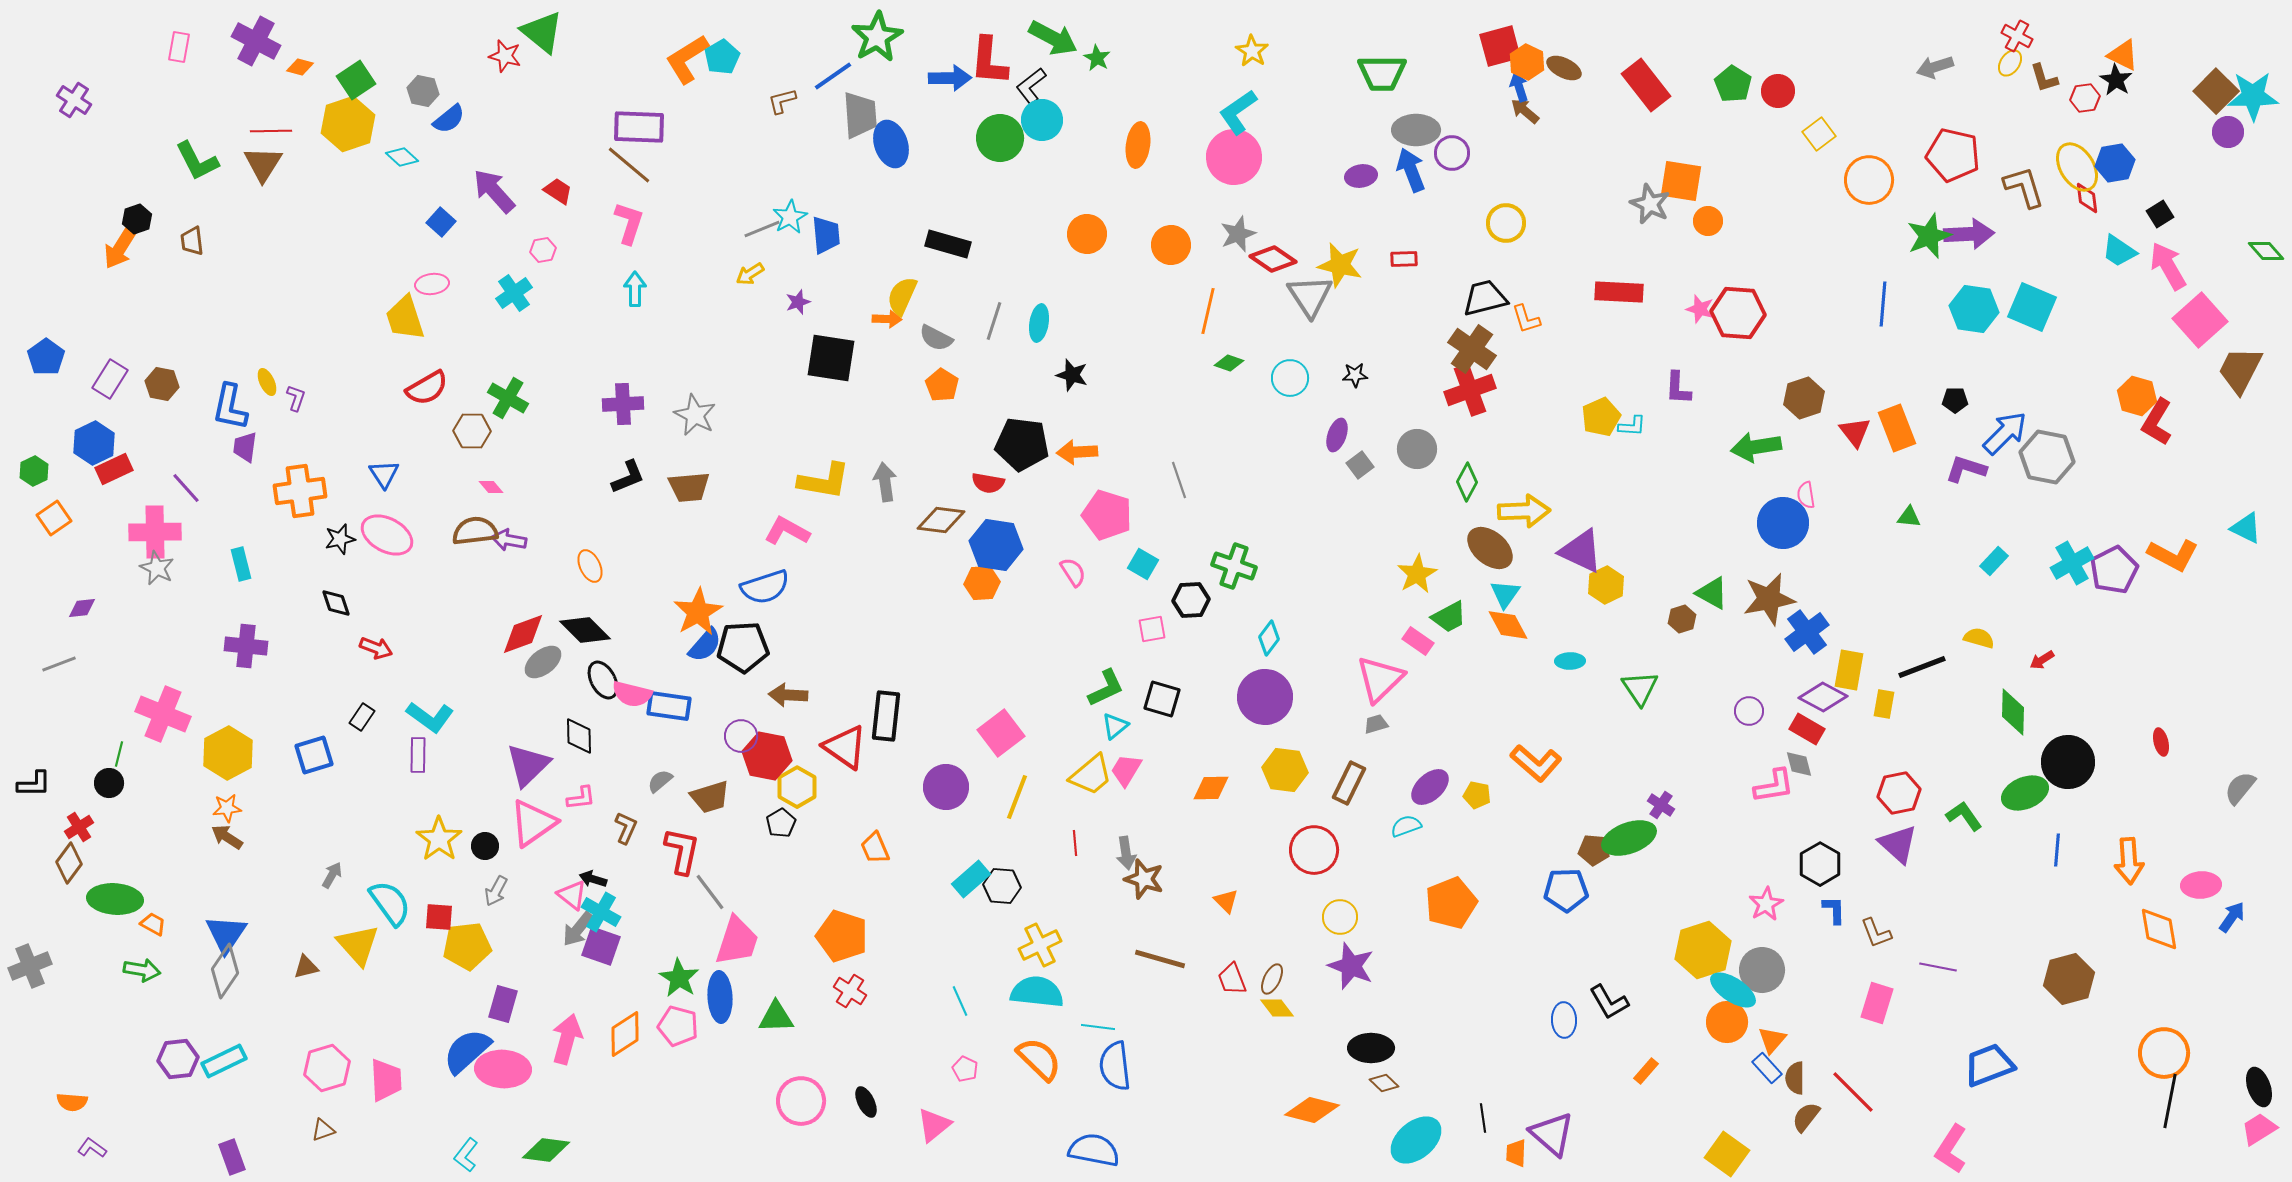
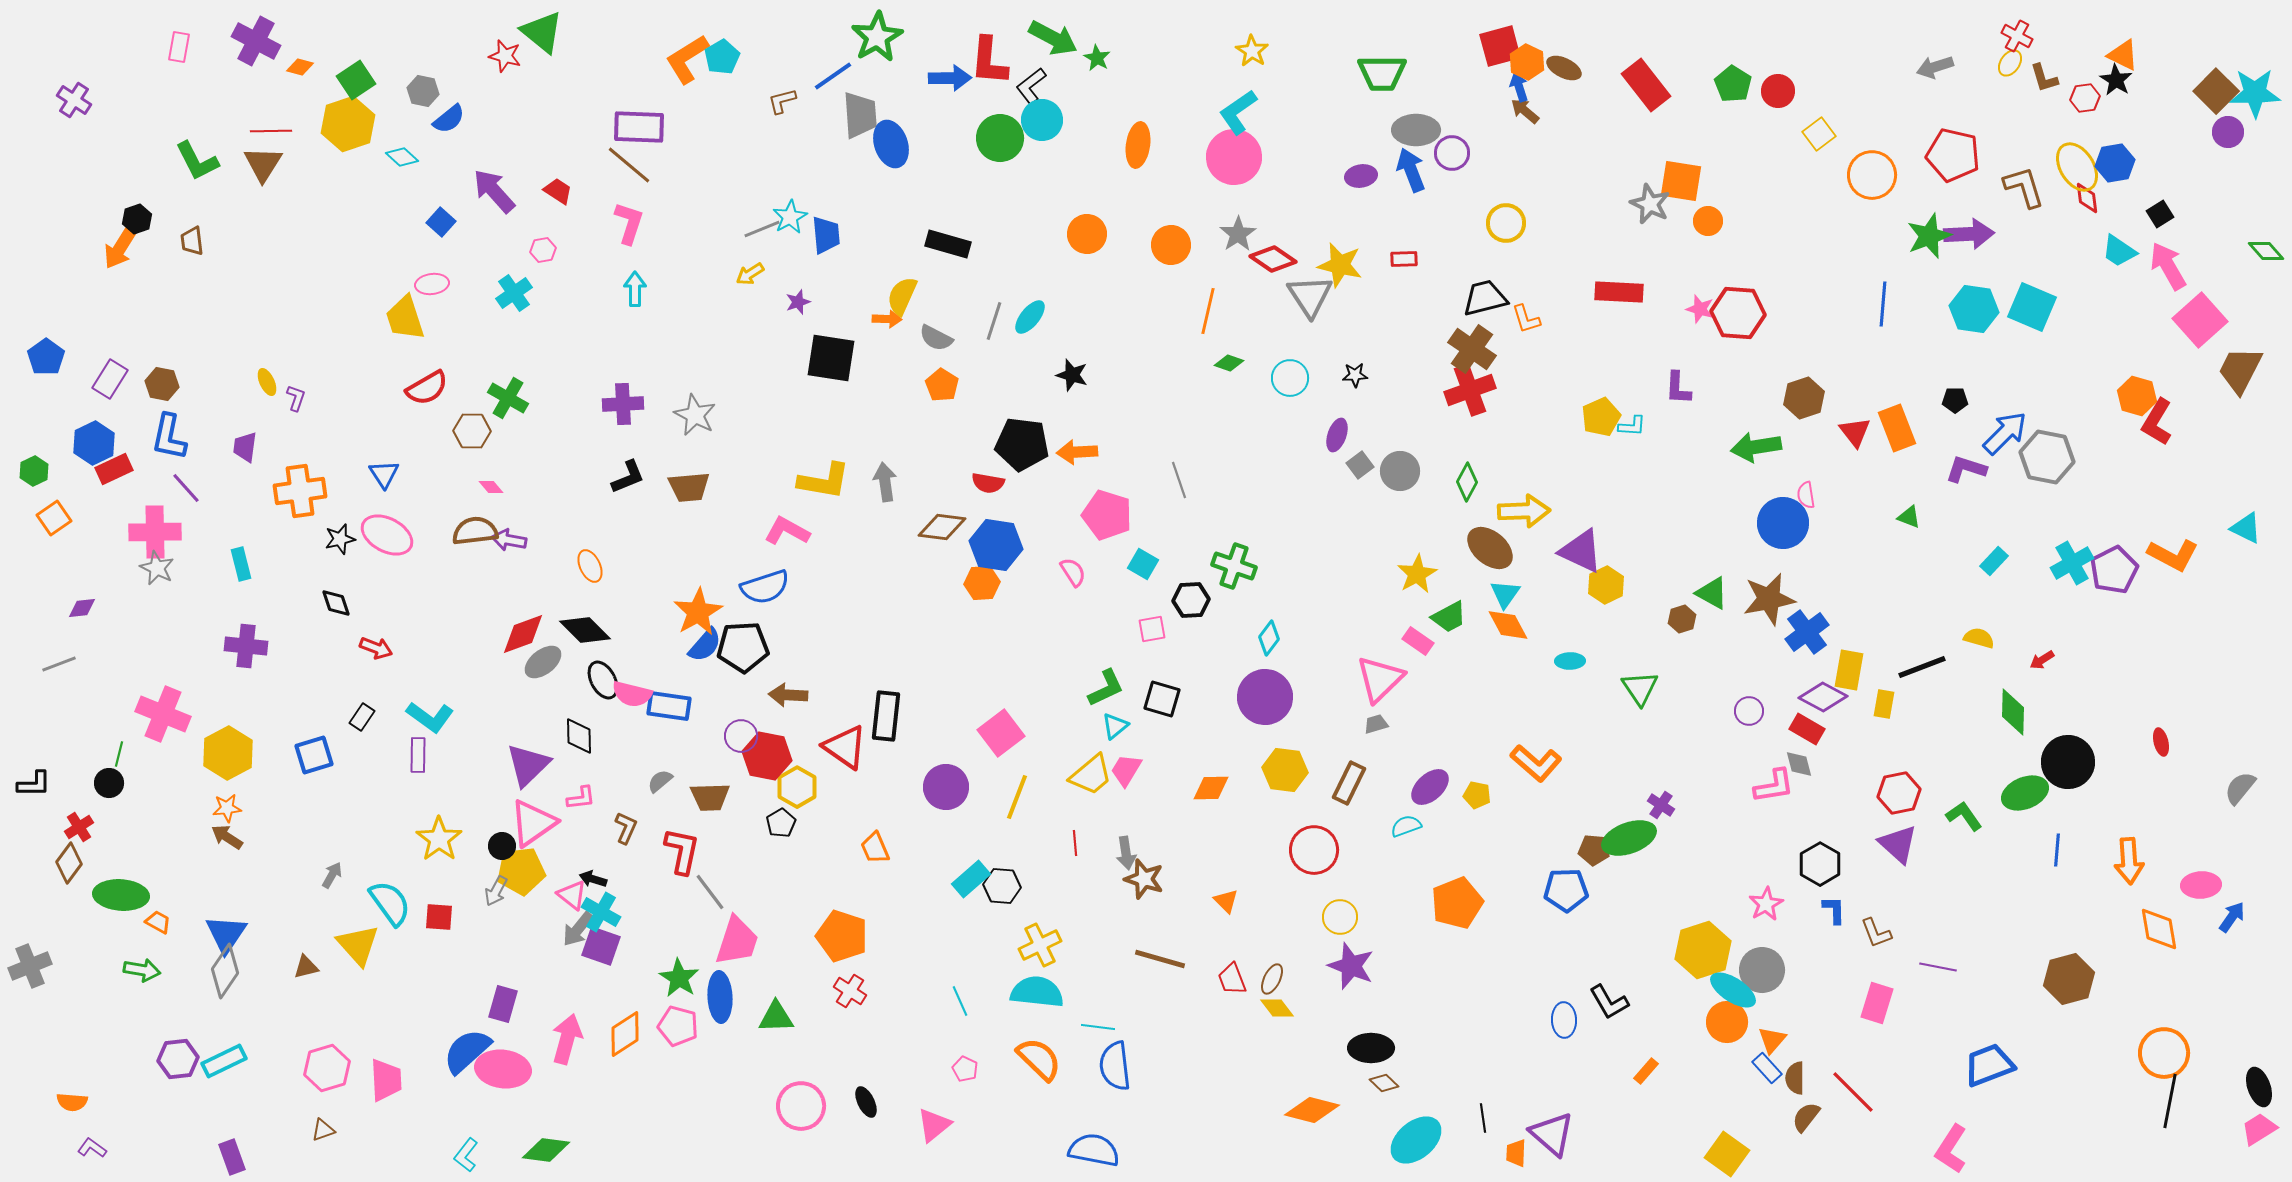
cyan star at (2253, 96): moved 2 px right, 3 px up
orange circle at (1869, 180): moved 3 px right, 5 px up
gray star at (1238, 234): rotated 12 degrees counterclockwise
cyan ellipse at (1039, 323): moved 9 px left, 6 px up; rotated 30 degrees clockwise
blue L-shape at (230, 407): moved 61 px left, 30 px down
gray circle at (1417, 449): moved 17 px left, 22 px down
green triangle at (1909, 517): rotated 15 degrees clockwise
brown diamond at (941, 520): moved 1 px right, 7 px down
brown trapezoid at (710, 797): rotated 15 degrees clockwise
black circle at (485, 846): moved 17 px right
green ellipse at (115, 899): moved 6 px right, 4 px up
orange pentagon at (1451, 903): moved 6 px right
orange trapezoid at (153, 924): moved 5 px right, 2 px up
yellow pentagon at (467, 946): moved 54 px right, 75 px up
pink ellipse at (503, 1069): rotated 4 degrees clockwise
pink circle at (801, 1101): moved 5 px down
